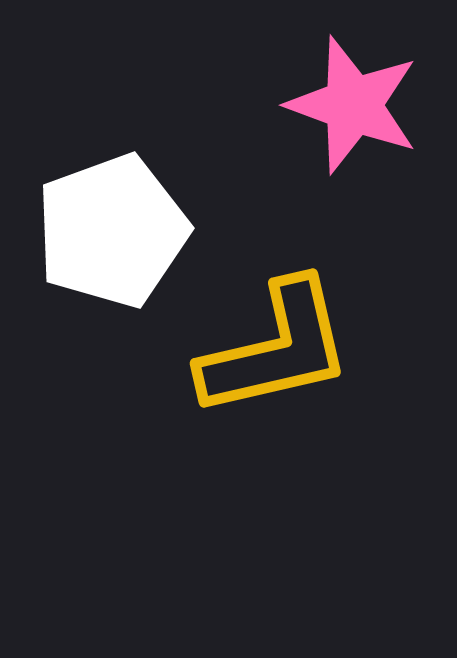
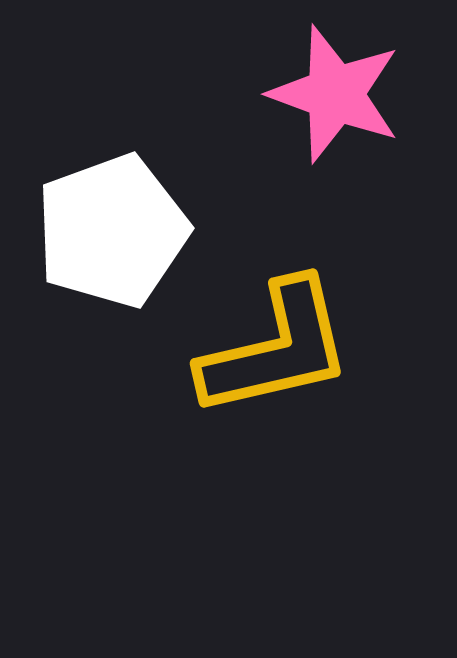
pink star: moved 18 px left, 11 px up
